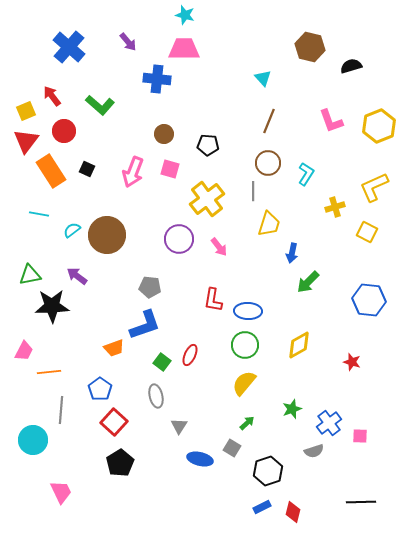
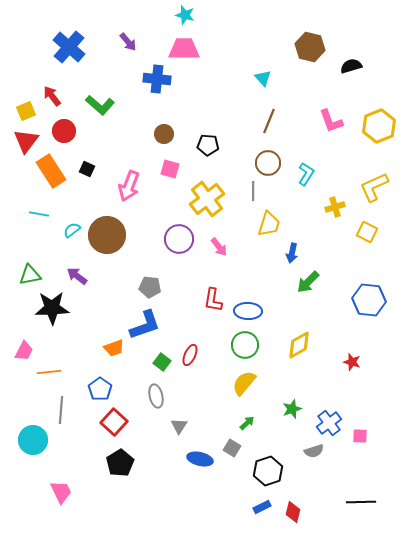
pink arrow at (133, 172): moved 4 px left, 14 px down
black star at (52, 306): moved 2 px down
